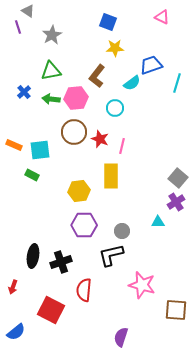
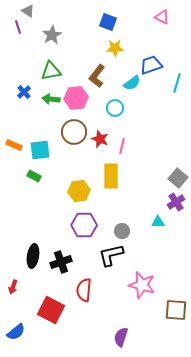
green rectangle: moved 2 px right, 1 px down
